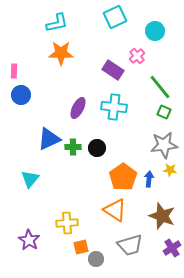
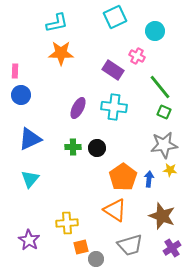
pink cross: rotated 21 degrees counterclockwise
pink rectangle: moved 1 px right
blue triangle: moved 19 px left
